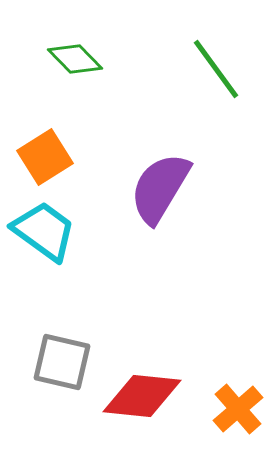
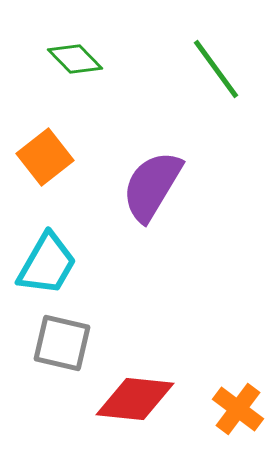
orange square: rotated 6 degrees counterclockwise
purple semicircle: moved 8 px left, 2 px up
cyan trapezoid: moved 3 px right, 33 px down; rotated 84 degrees clockwise
gray square: moved 19 px up
red diamond: moved 7 px left, 3 px down
orange cross: rotated 12 degrees counterclockwise
